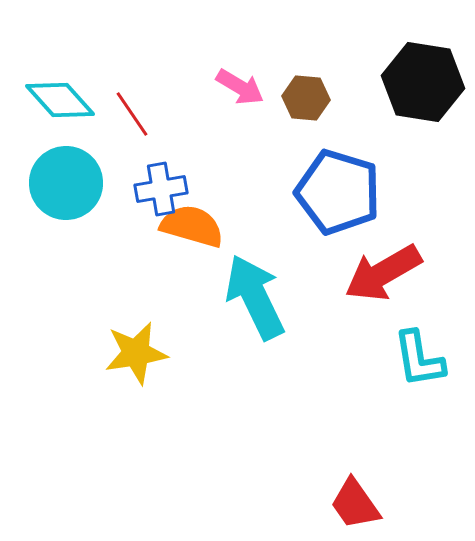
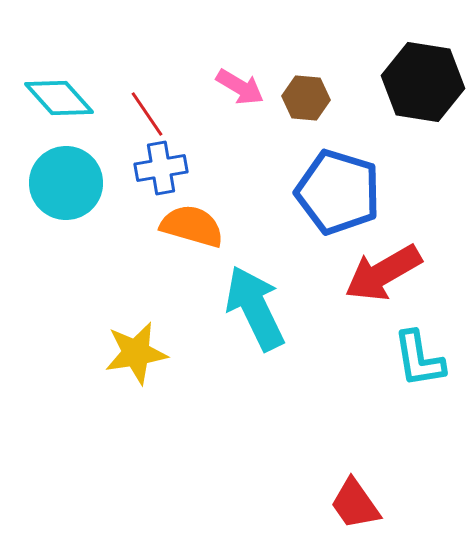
cyan diamond: moved 1 px left, 2 px up
red line: moved 15 px right
blue cross: moved 21 px up
cyan arrow: moved 11 px down
